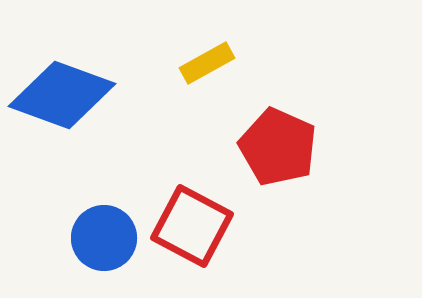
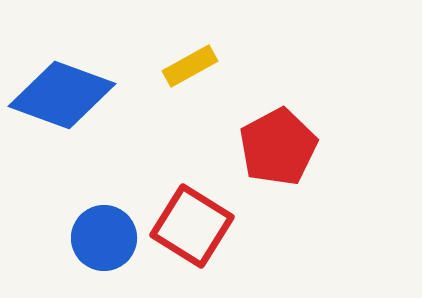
yellow rectangle: moved 17 px left, 3 px down
red pentagon: rotated 20 degrees clockwise
red square: rotated 4 degrees clockwise
